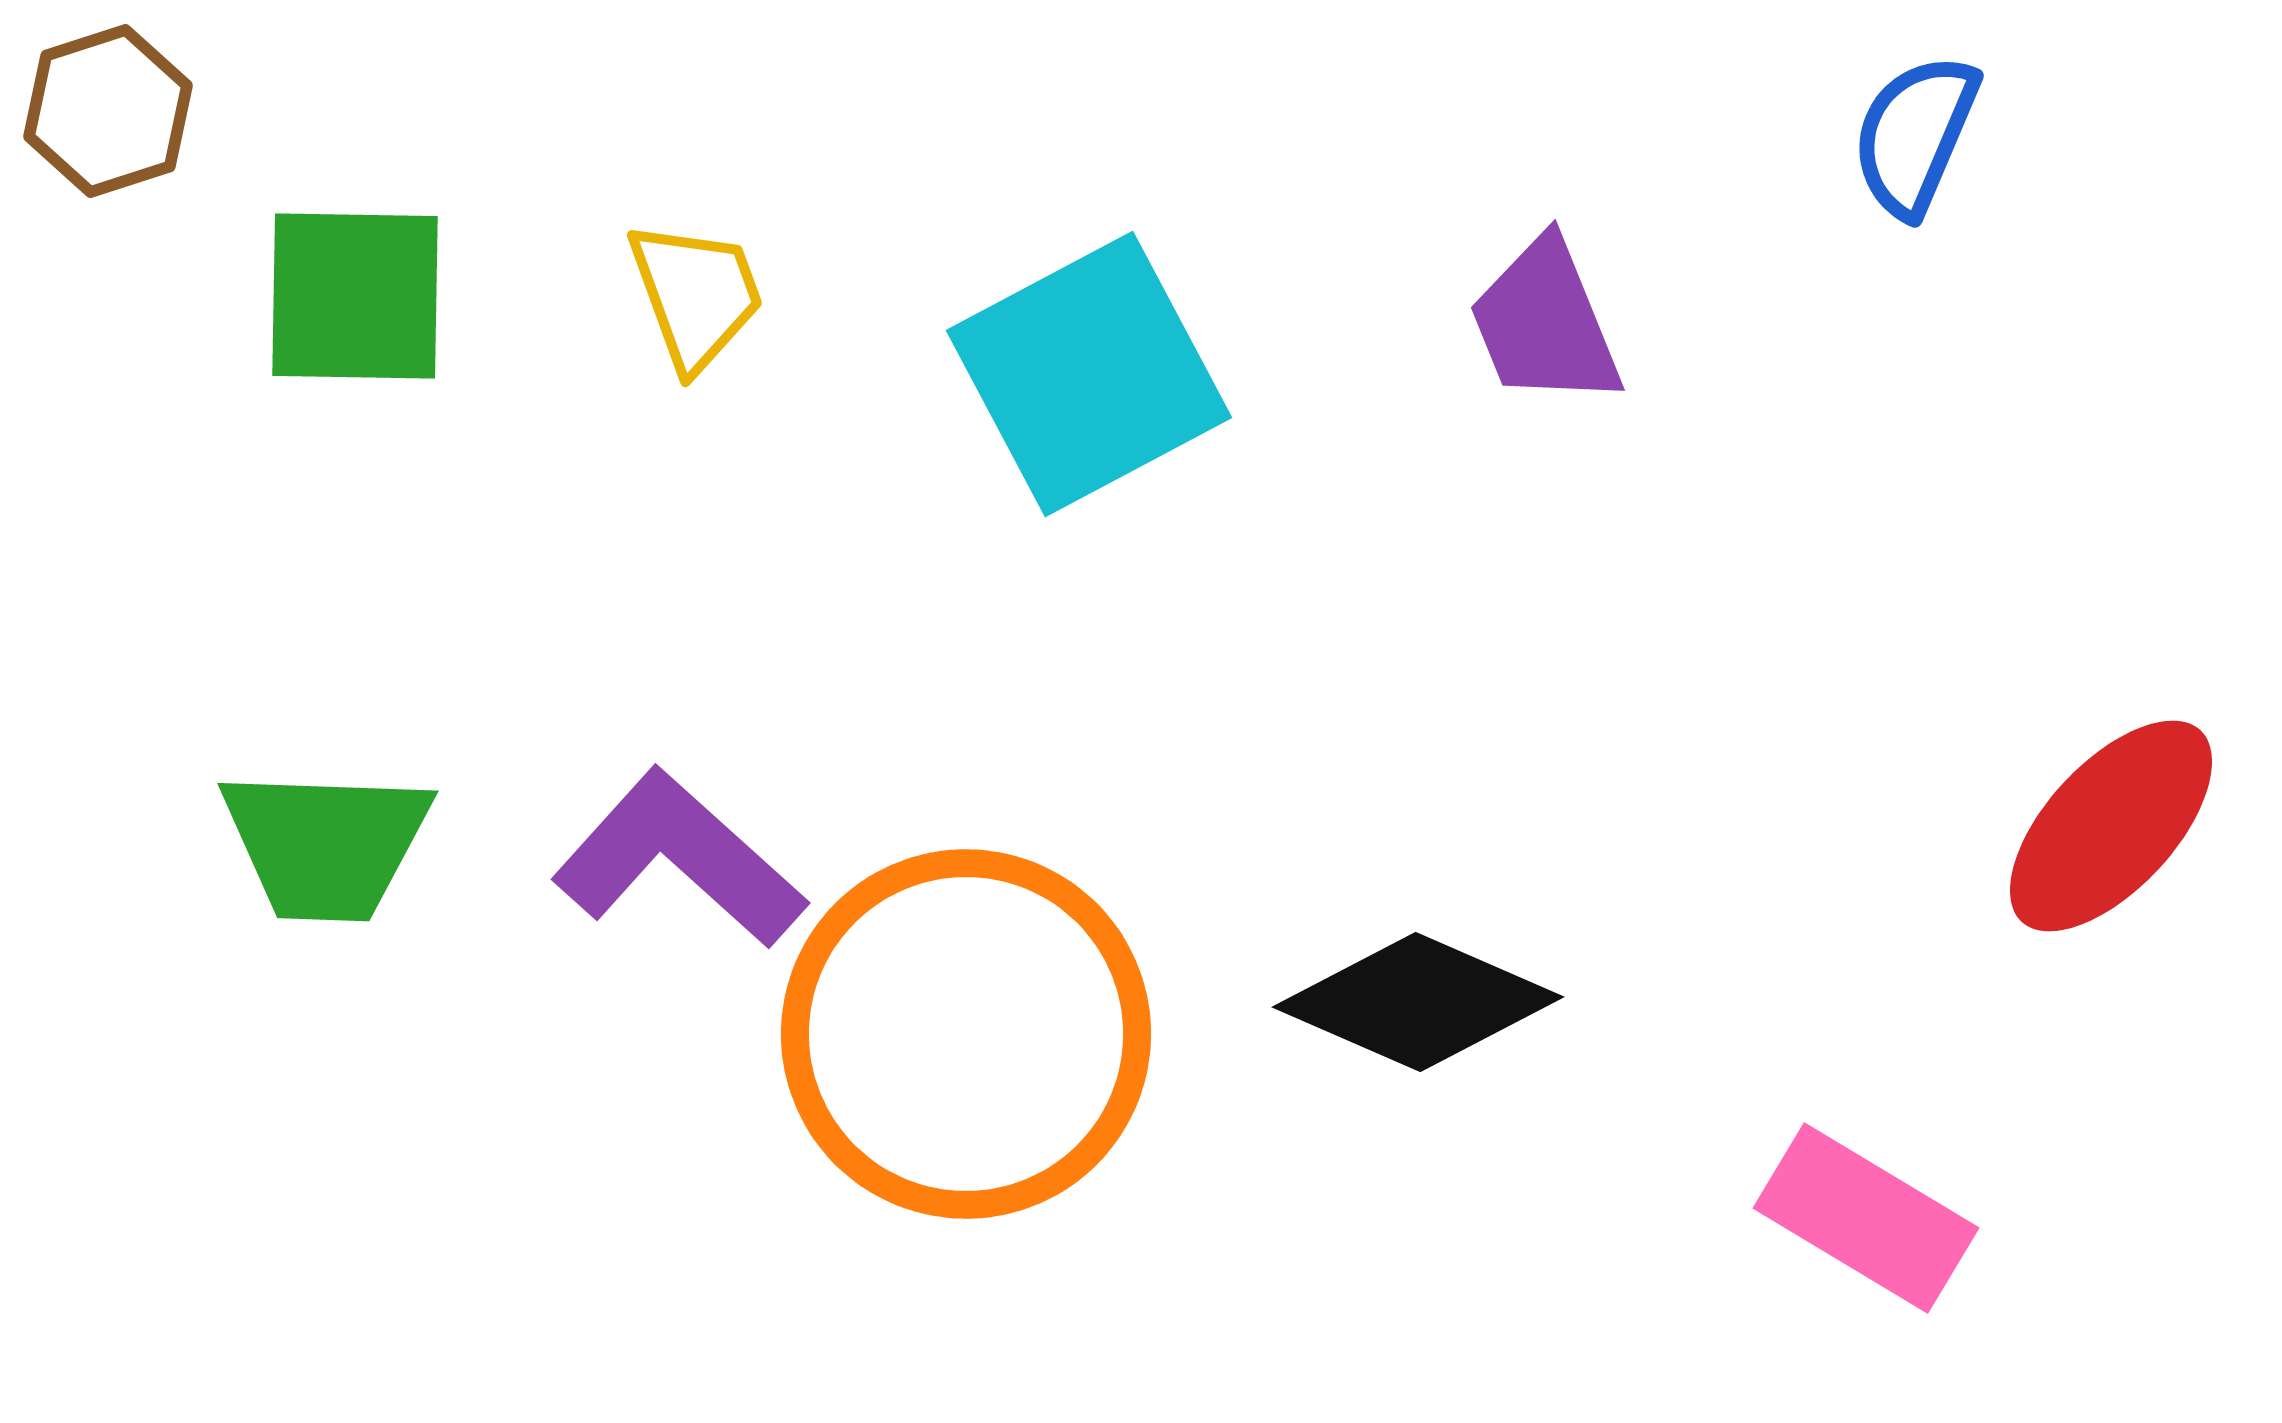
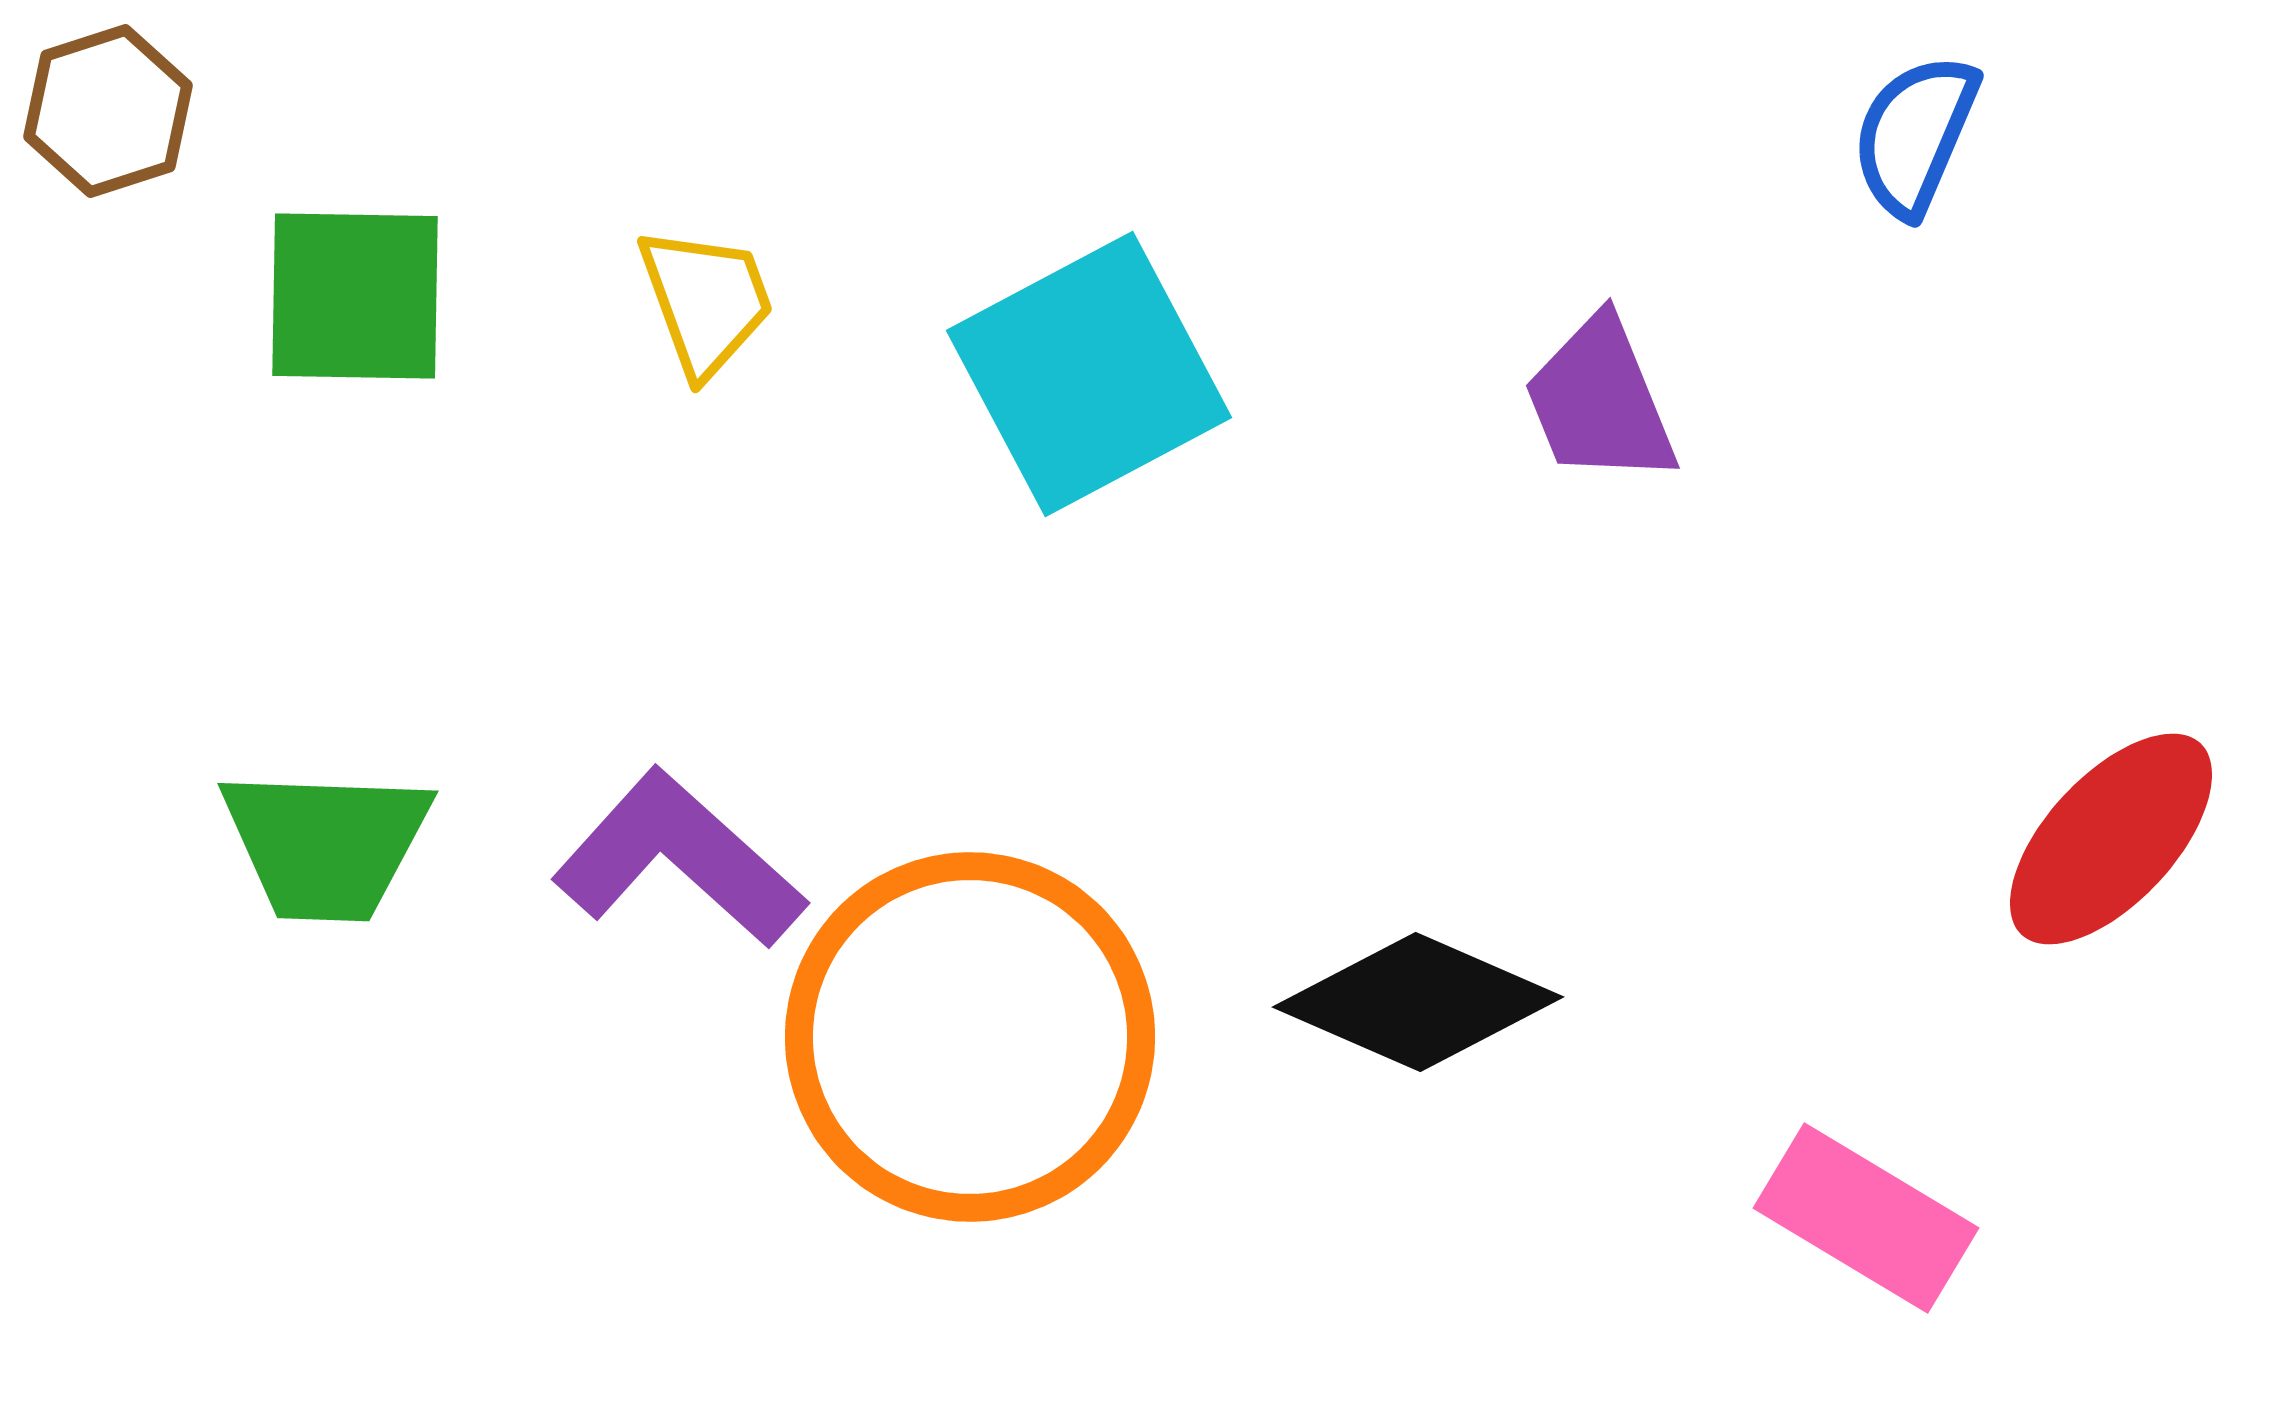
yellow trapezoid: moved 10 px right, 6 px down
purple trapezoid: moved 55 px right, 78 px down
red ellipse: moved 13 px down
orange circle: moved 4 px right, 3 px down
